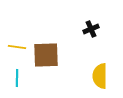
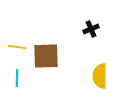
brown square: moved 1 px down
